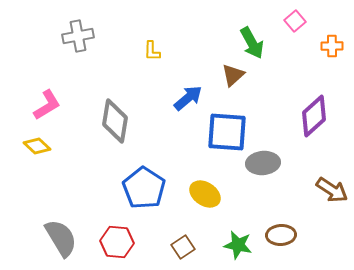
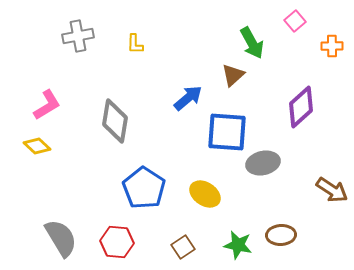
yellow L-shape: moved 17 px left, 7 px up
purple diamond: moved 13 px left, 9 px up
gray ellipse: rotated 8 degrees counterclockwise
